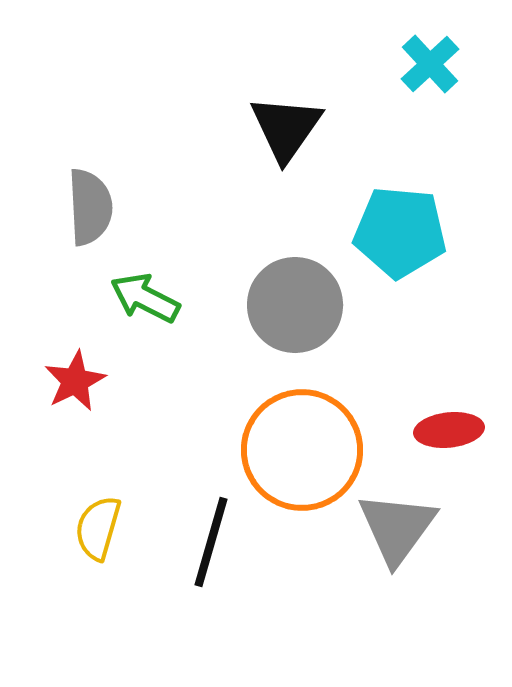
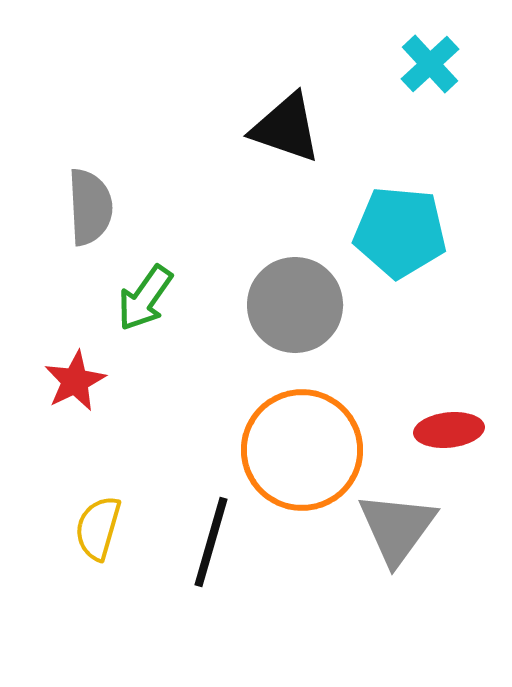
black triangle: rotated 46 degrees counterclockwise
green arrow: rotated 82 degrees counterclockwise
